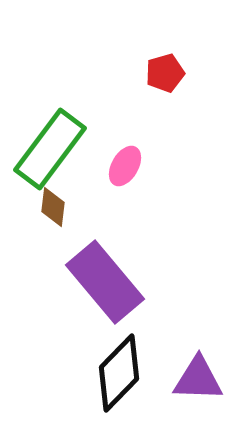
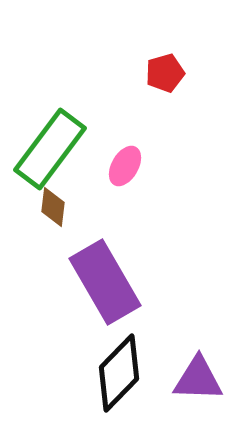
purple rectangle: rotated 10 degrees clockwise
